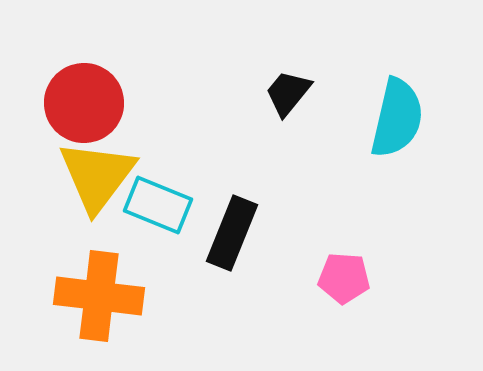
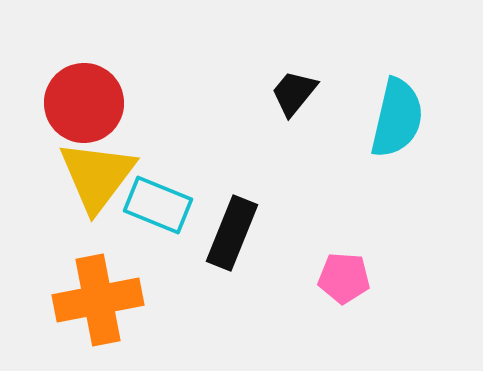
black trapezoid: moved 6 px right
orange cross: moved 1 px left, 4 px down; rotated 18 degrees counterclockwise
